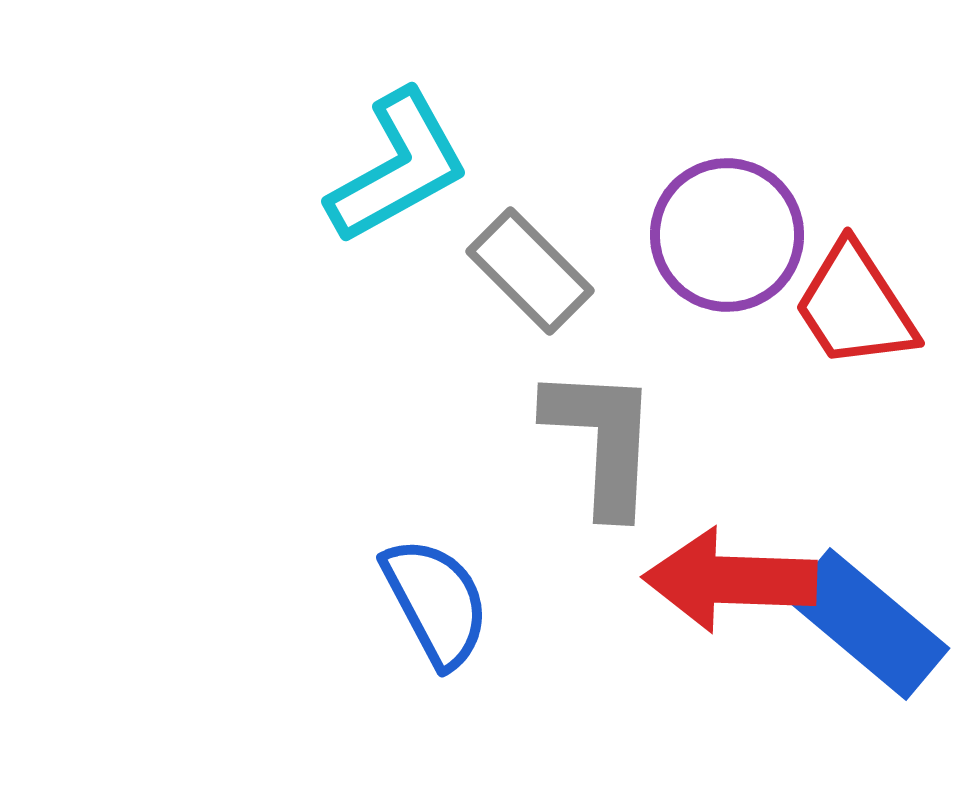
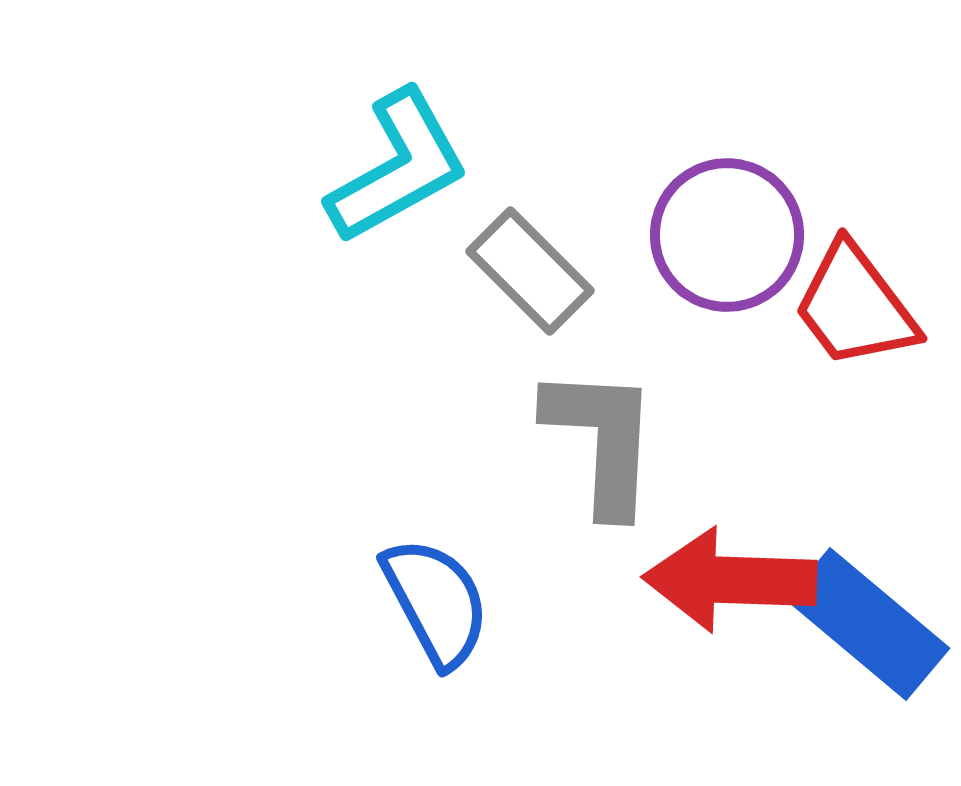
red trapezoid: rotated 4 degrees counterclockwise
